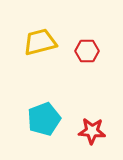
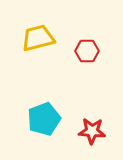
yellow trapezoid: moved 2 px left, 4 px up
